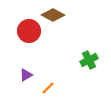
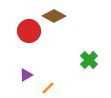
brown diamond: moved 1 px right, 1 px down
green cross: rotated 18 degrees counterclockwise
